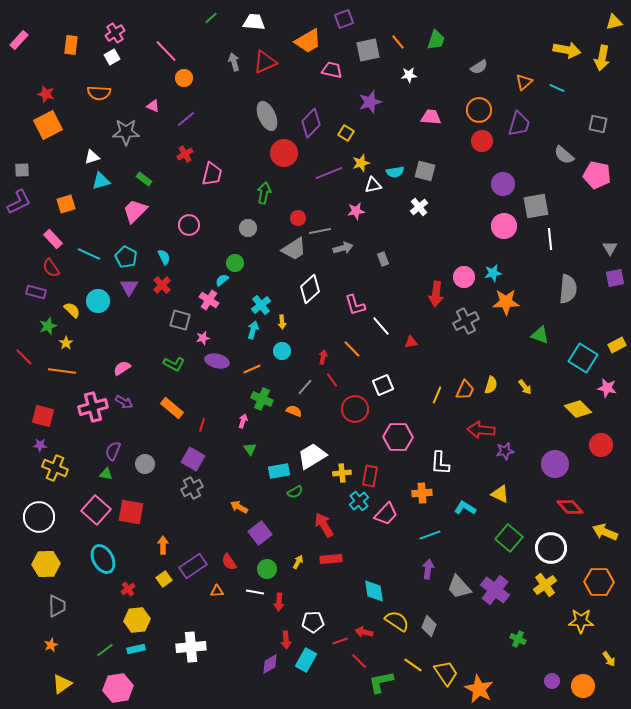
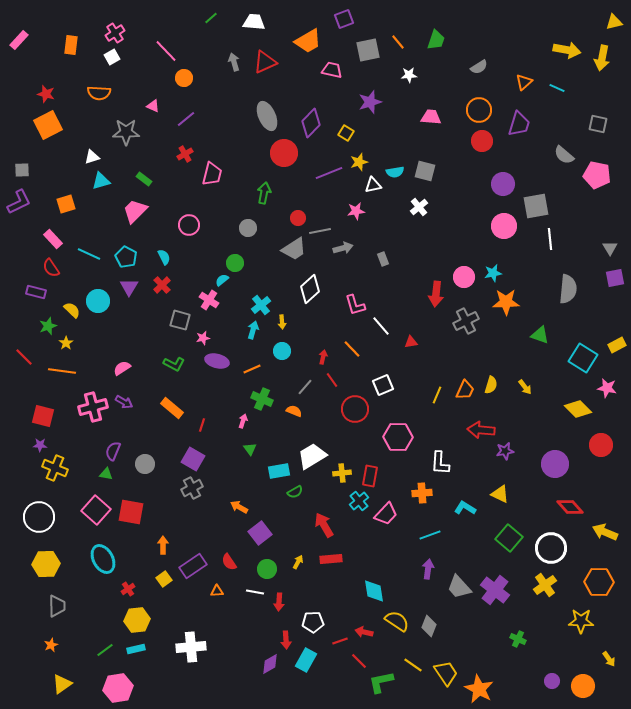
yellow star at (361, 163): moved 2 px left, 1 px up
